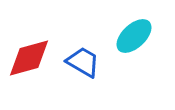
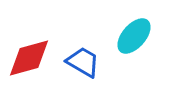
cyan ellipse: rotated 6 degrees counterclockwise
